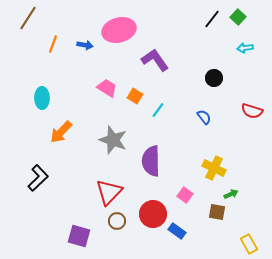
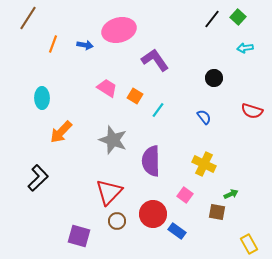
yellow cross: moved 10 px left, 4 px up
